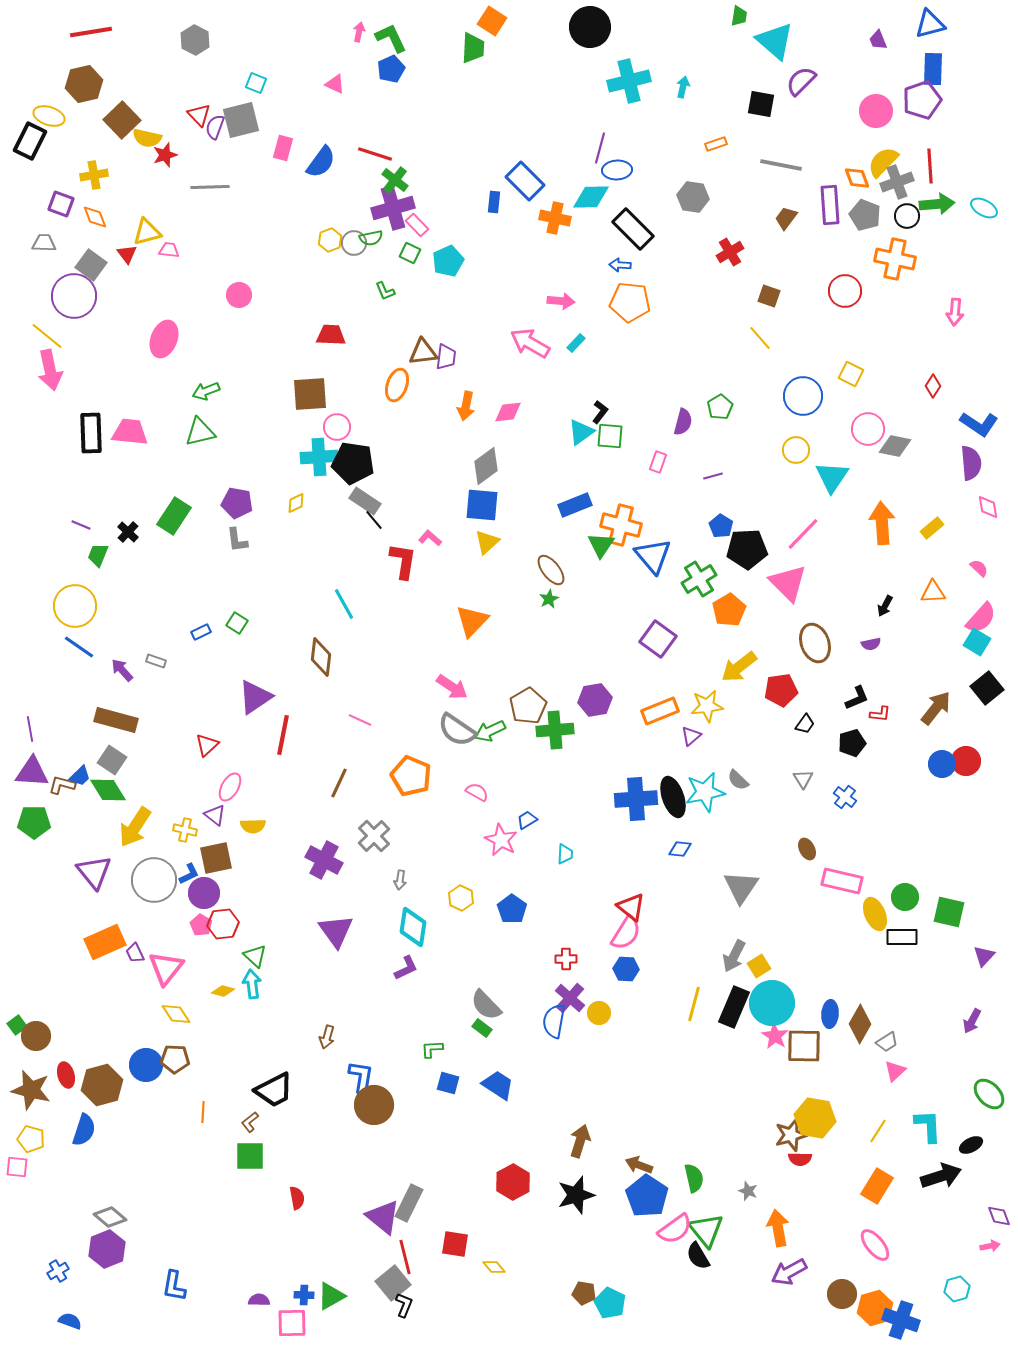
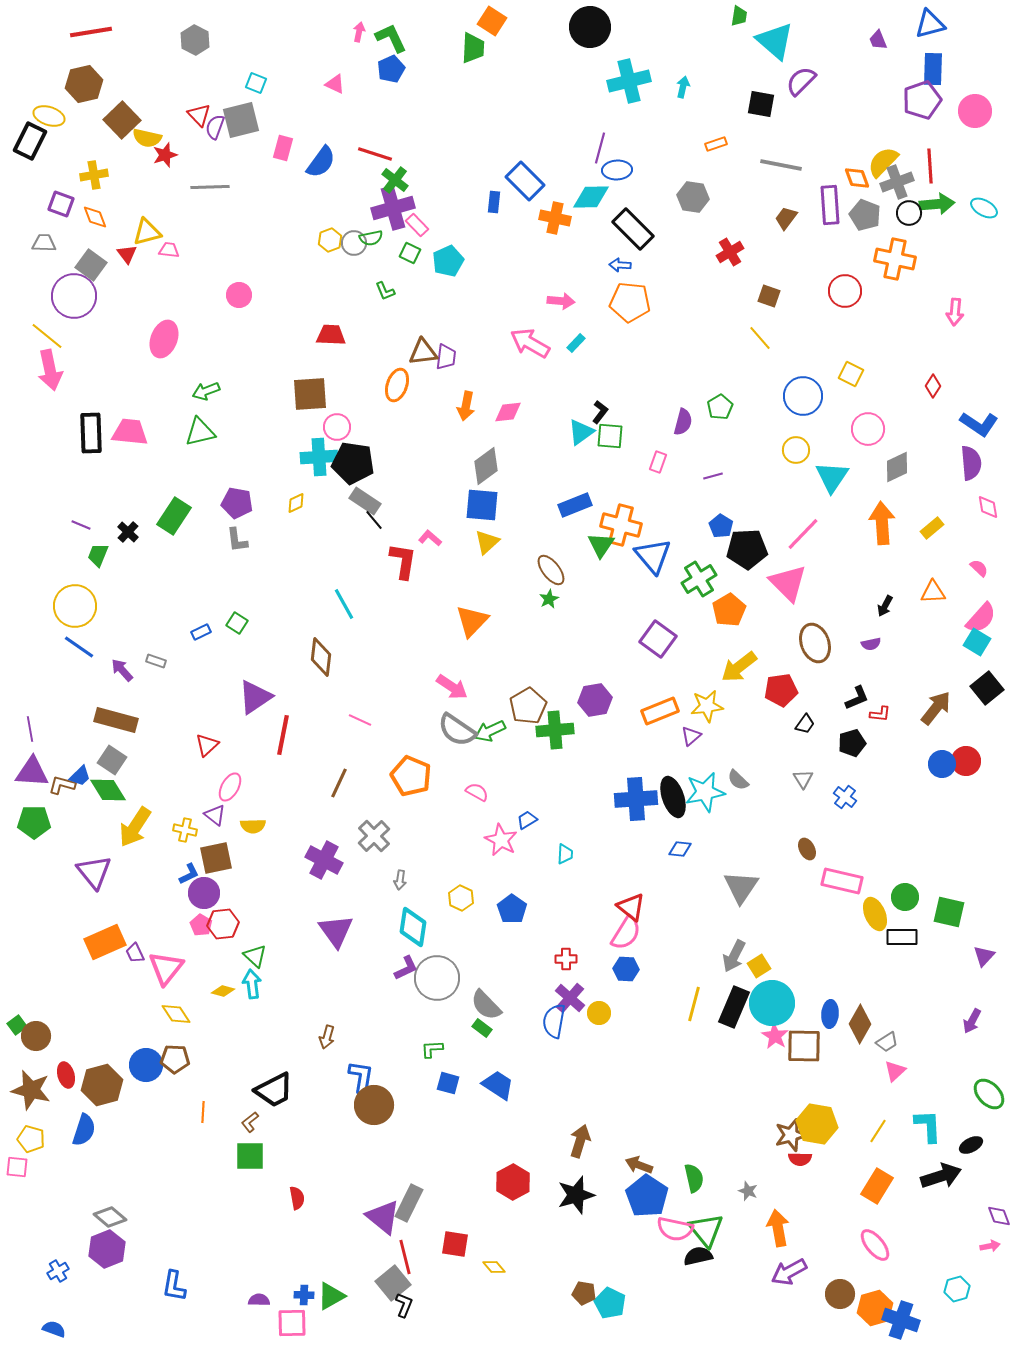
pink circle at (876, 111): moved 99 px right
black circle at (907, 216): moved 2 px right, 3 px up
gray diamond at (895, 446): moved 2 px right, 21 px down; rotated 36 degrees counterclockwise
gray circle at (154, 880): moved 283 px right, 98 px down
yellow hexagon at (815, 1118): moved 2 px right, 6 px down
pink semicircle at (675, 1229): rotated 48 degrees clockwise
black semicircle at (698, 1256): rotated 108 degrees clockwise
brown circle at (842, 1294): moved 2 px left
blue semicircle at (70, 1321): moved 16 px left, 8 px down
